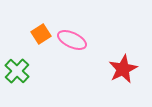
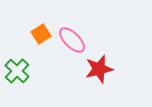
pink ellipse: rotated 20 degrees clockwise
red star: moved 24 px left; rotated 12 degrees clockwise
